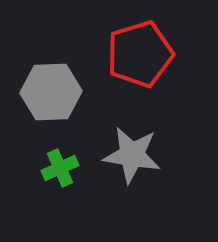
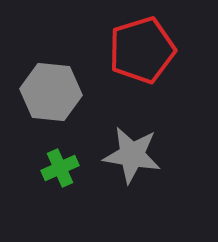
red pentagon: moved 2 px right, 4 px up
gray hexagon: rotated 8 degrees clockwise
